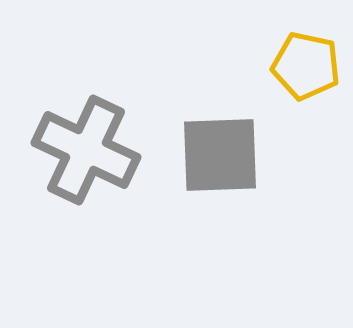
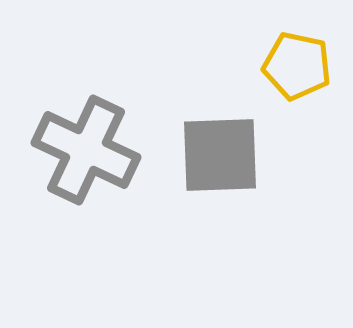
yellow pentagon: moved 9 px left
